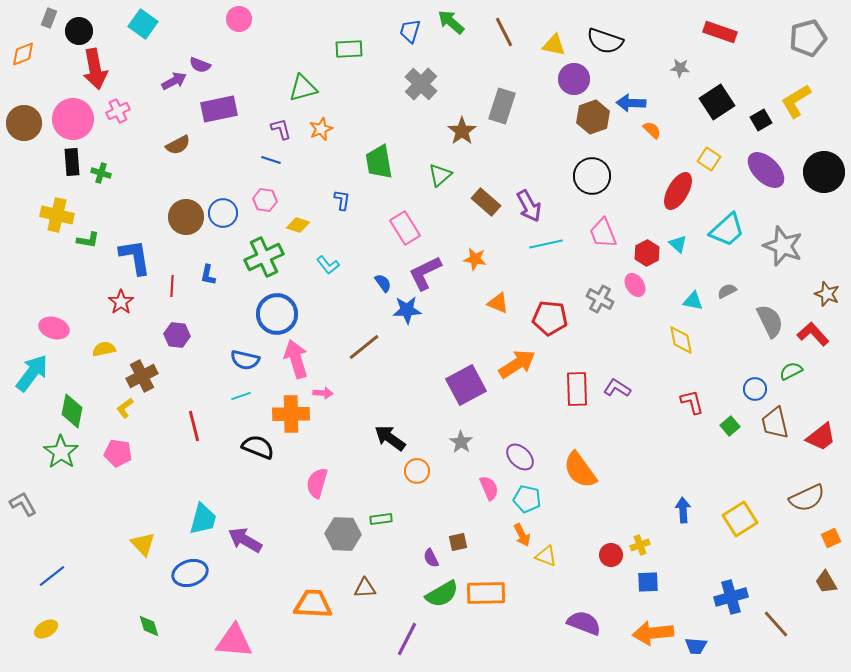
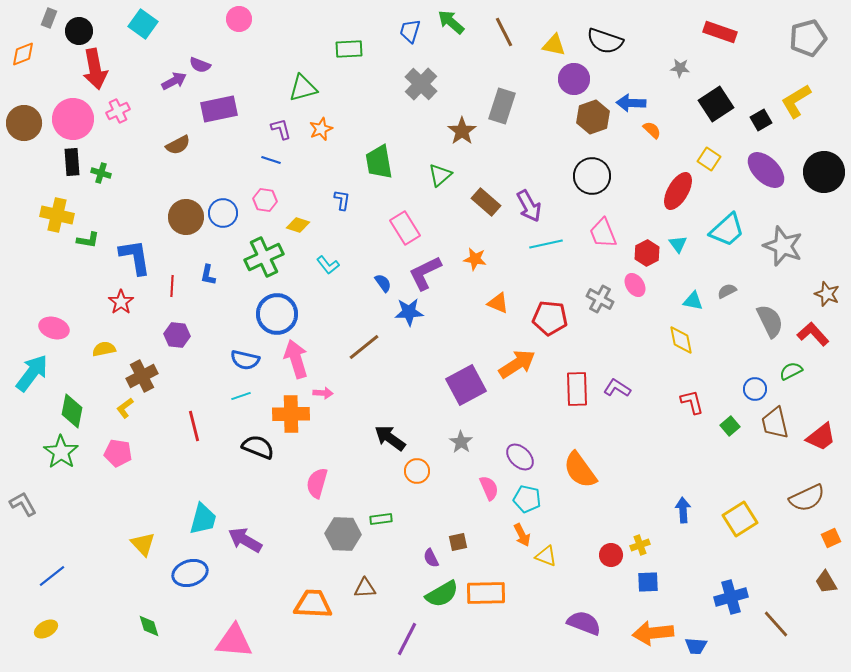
black square at (717, 102): moved 1 px left, 2 px down
cyan triangle at (678, 244): rotated 12 degrees clockwise
blue star at (407, 310): moved 2 px right, 2 px down
